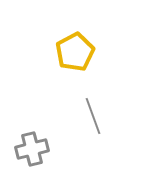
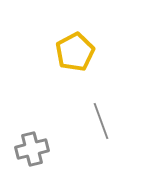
gray line: moved 8 px right, 5 px down
